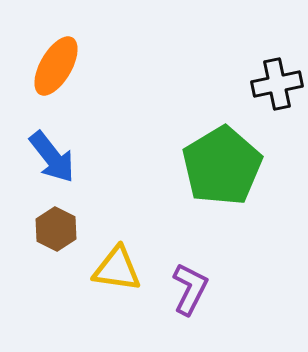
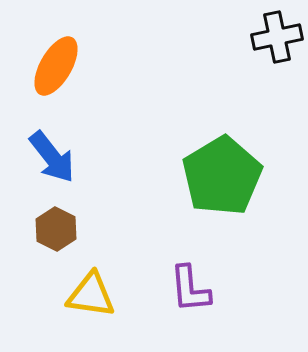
black cross: moved 47 px up
green pentagon: moved 10 px down
yellow triangle: moved 26 px left, 26 px down
purple L-shape: rotated 148 degrees clockwise
